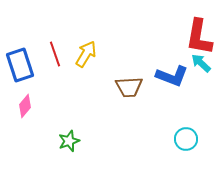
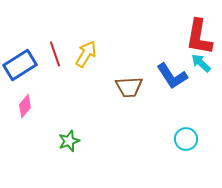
blue rectangle: rotated 76 degrees clockwise
blue L-shape: rotated 36 degrees clockwise
